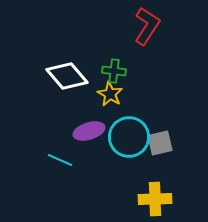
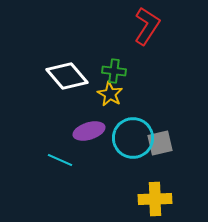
cyan circle: moved 4 px right, 1 px down
